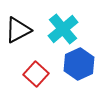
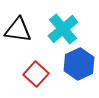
black triangle: rotated 36 degrees clockwise
